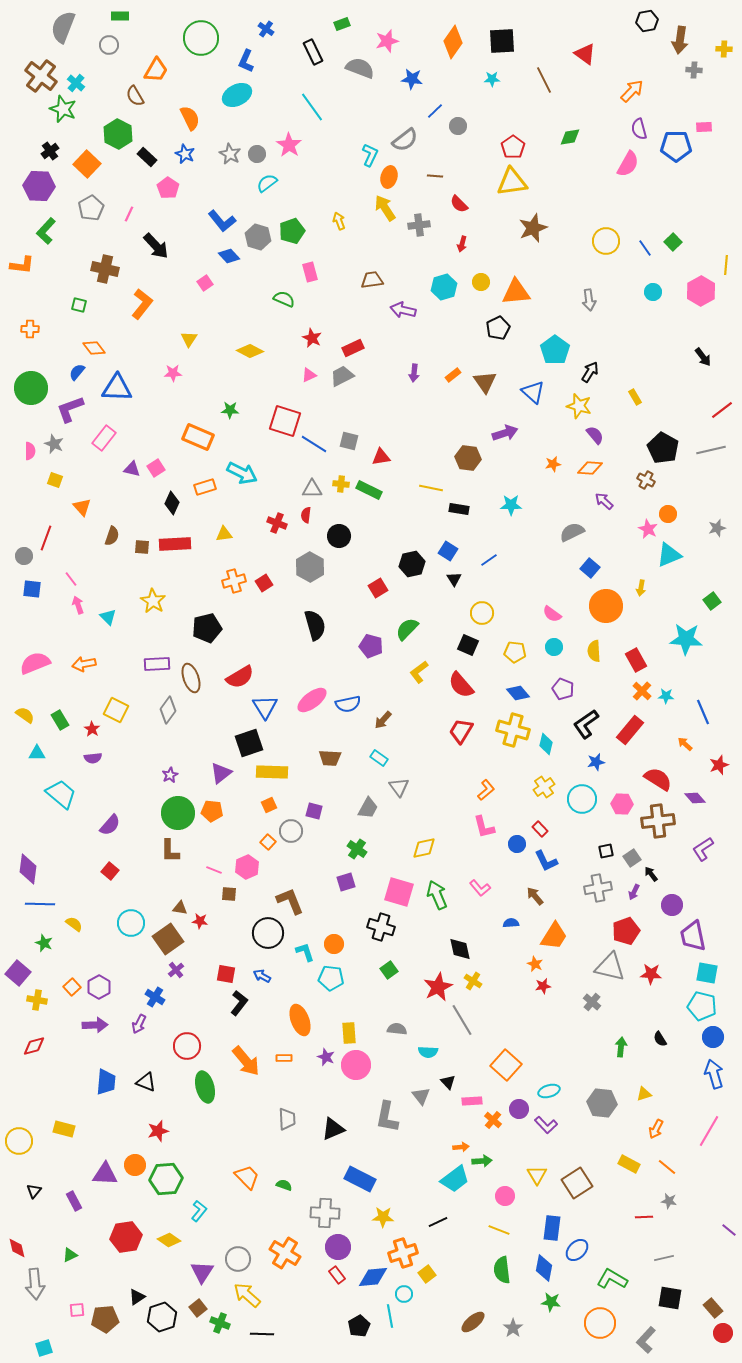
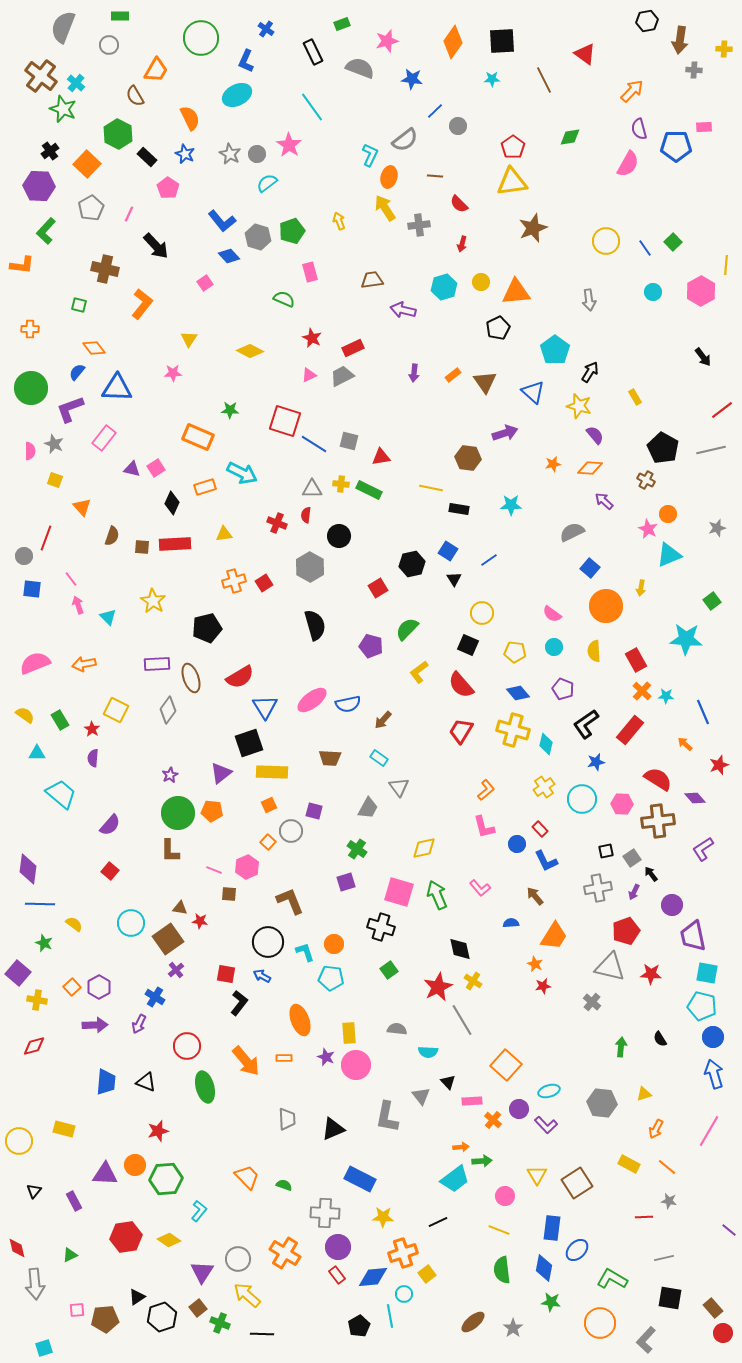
purple semicircle at (93, 758): rotated 102 degrees clockwise
black circle at (268, 933): moved 9 px down
